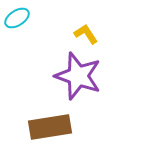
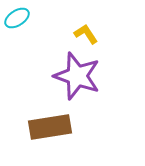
purple star: moved 1 px left
